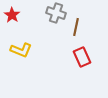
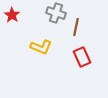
yellow L-shape: moved 20 px right, 3 px up
